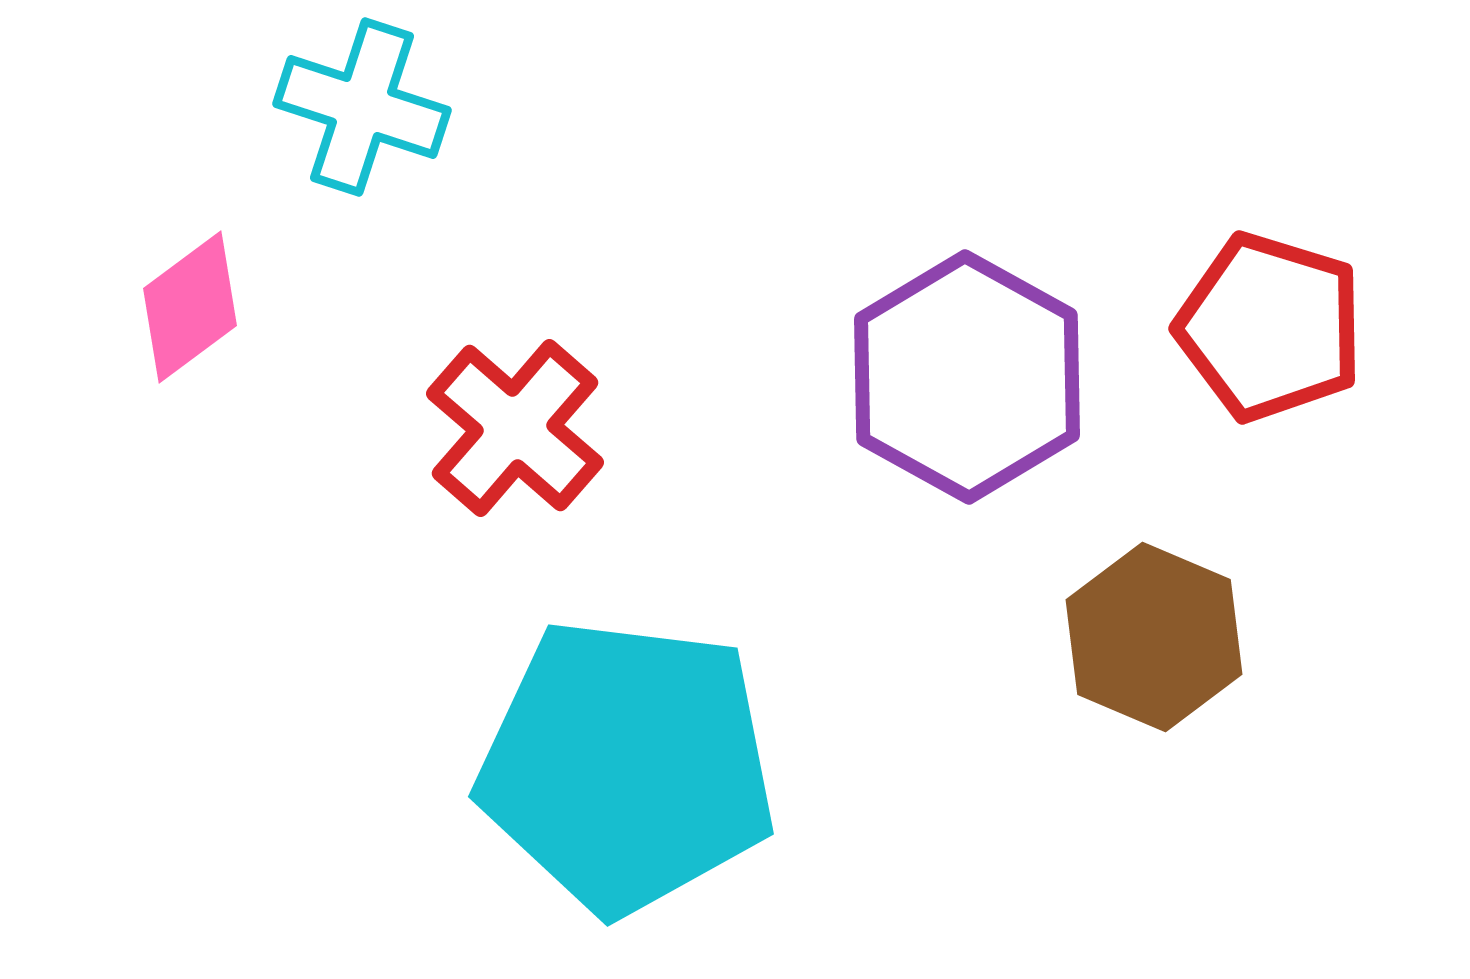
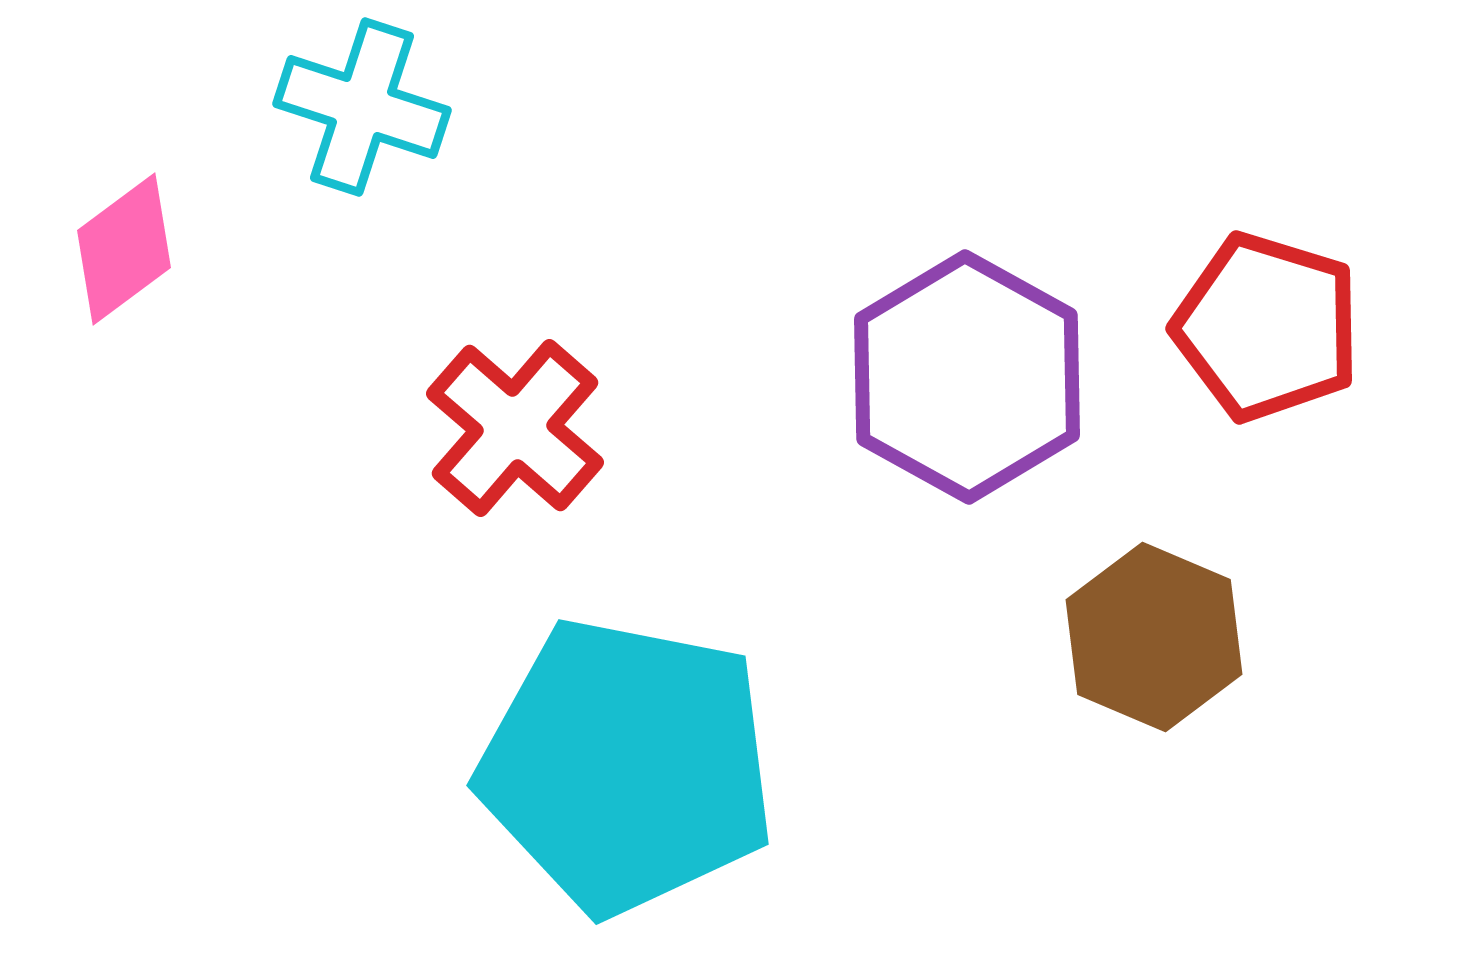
pink diamond: moved 66 px left, 58 px up
red pentagon: moved 3 px left
cyan pentagon: rotated 4 degrees clockwise
